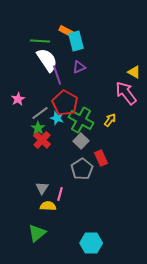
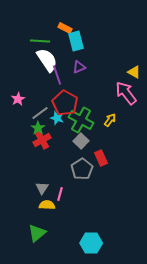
orange rectangle: moved 1 px left, 3 px up
red cross: rotated 18 degrees clockwise
yellow semicircle: moved 1 px left, 1 px up
